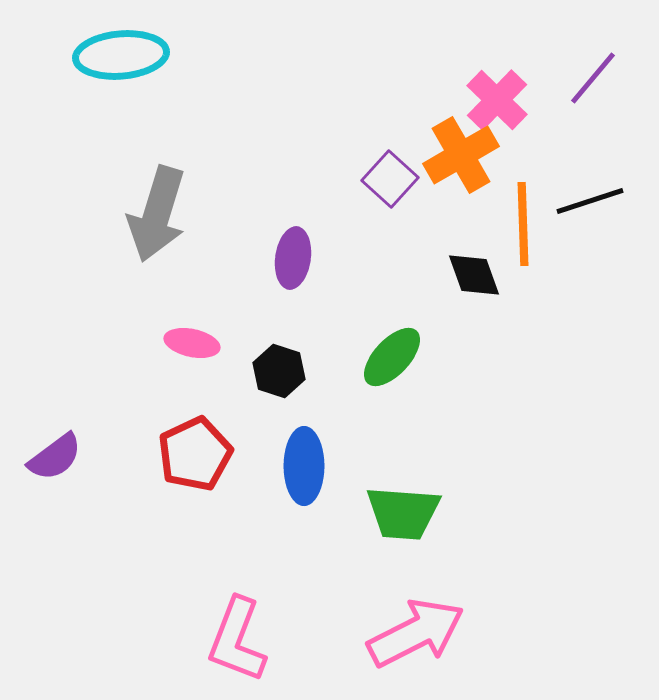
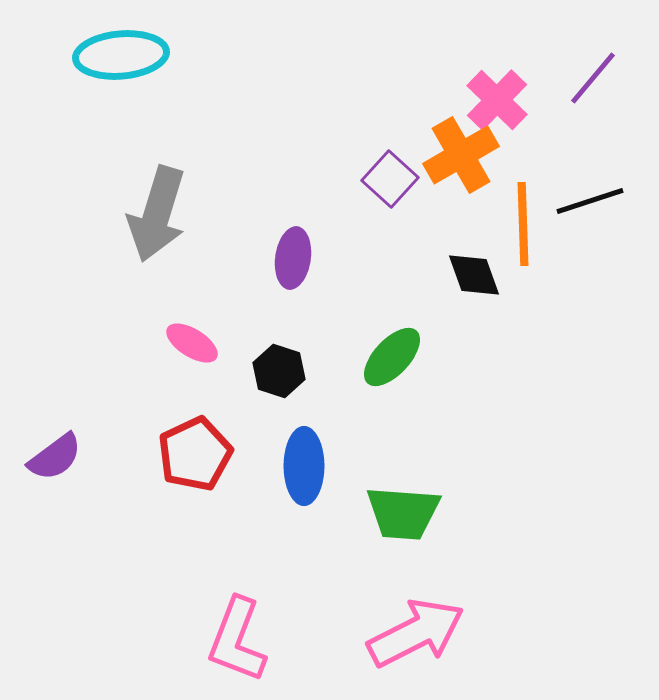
pink ellipse: rotated 20 degrees clockwise
